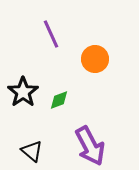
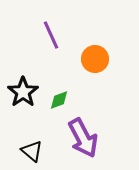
purple line: moved 1 px down
purple arrow: moved 7 px left, 8 px up
